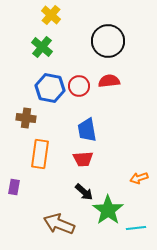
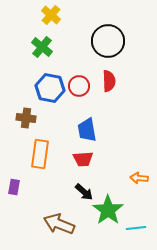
red semicircle: rotated 95 degrees clockwise
orange arrow: rotated 24 degrees clockwise
